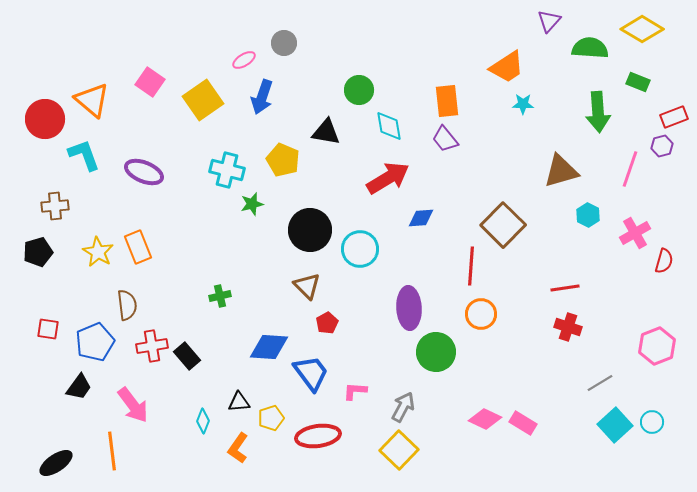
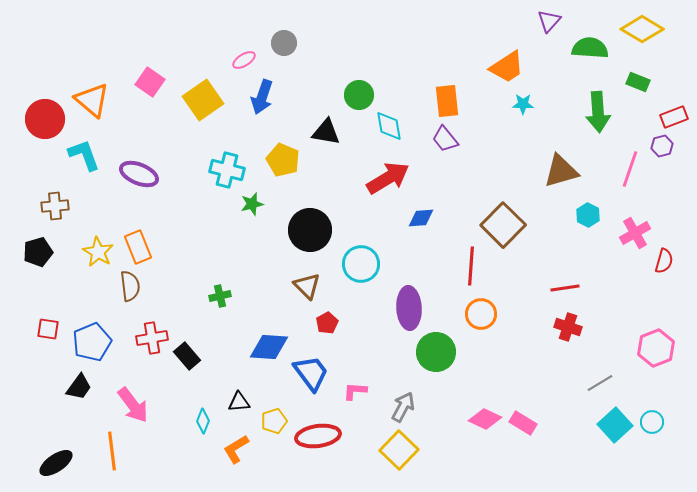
green circle at (359, 90): moved 5 px down
purple ellipse at (144, 172): moved 5 px left, 2 px down
cyan circle at (360, 249): moved 1 px right, 15 px down
brown semicircle at (127, 305): moved 3 px right, 19 px up
blue pentagon at (95, 342): moved 3 px left
red cross at (152, 346): moved 8 px up
pink hexagon at (657, 346): moved 1 px left, 2 px down
yellow pentagon at (271, 418): moved 3 px right, 3 px down
orange L-shape at (238, 448): moved 2 px left, 1 px down; rotated 24 degrees clockwise
